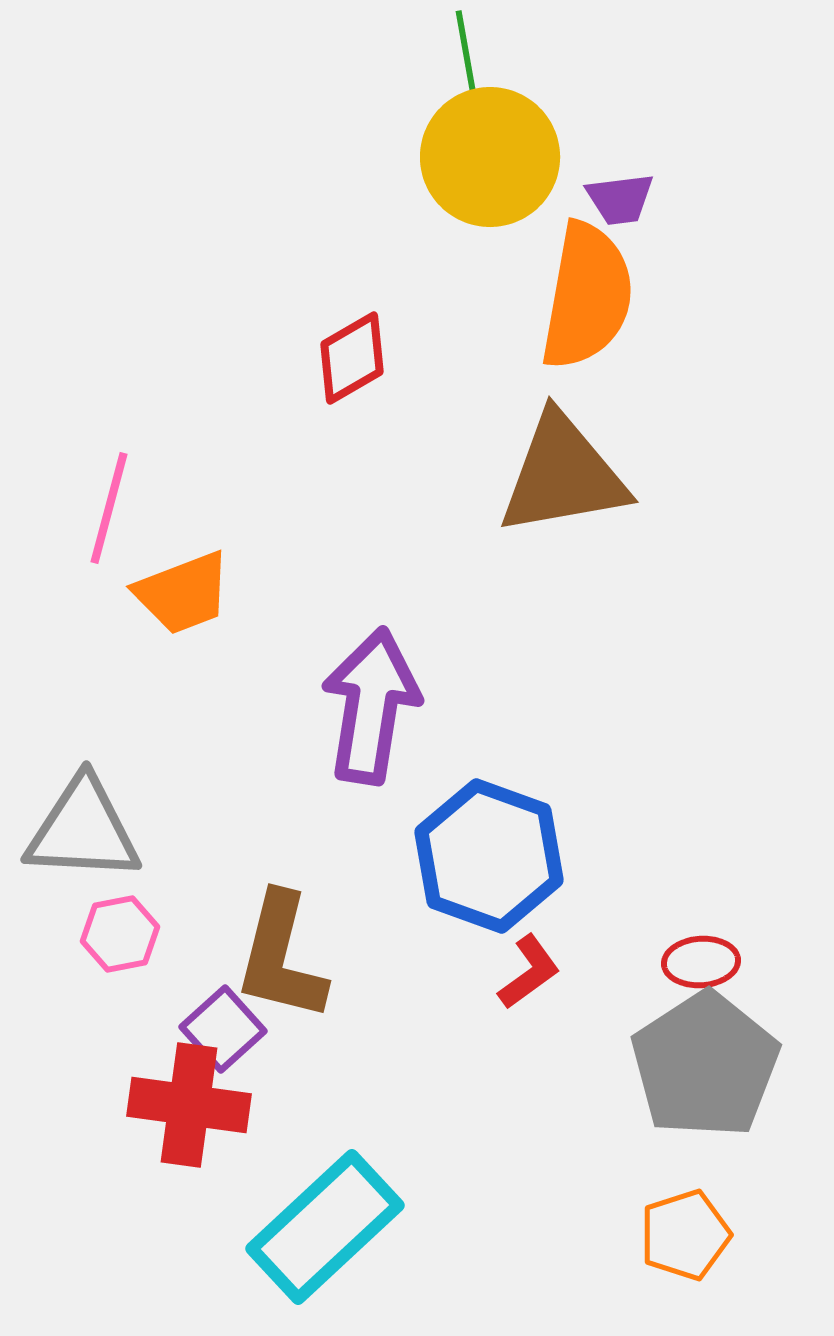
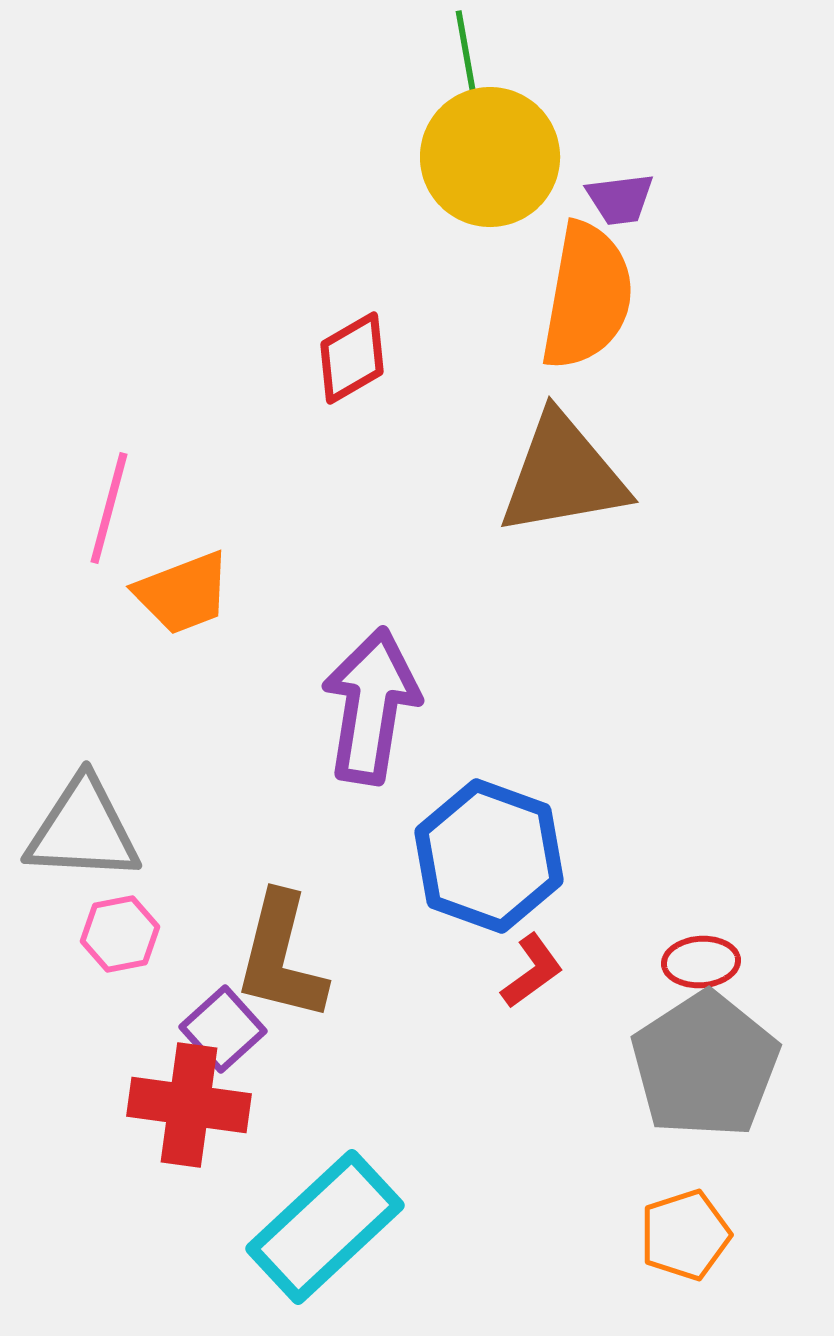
red L-shape: moved 3 px right, 1 px up
